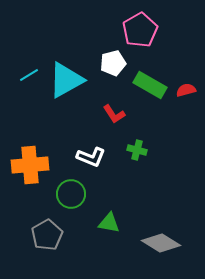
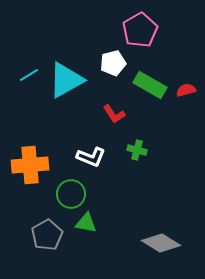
green triangle: moved 23 px left
